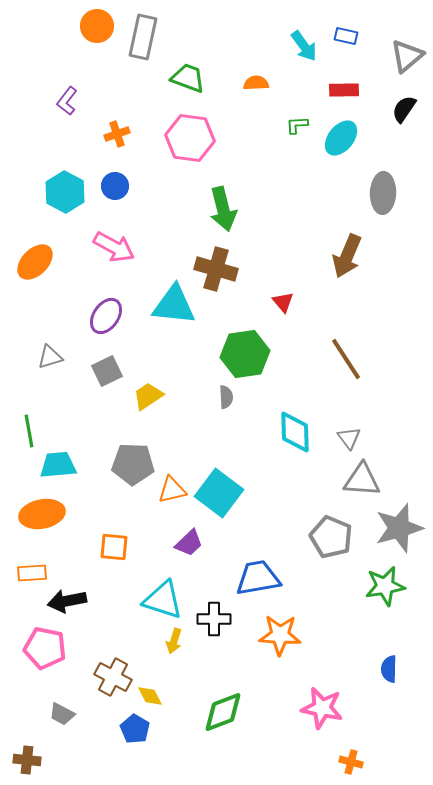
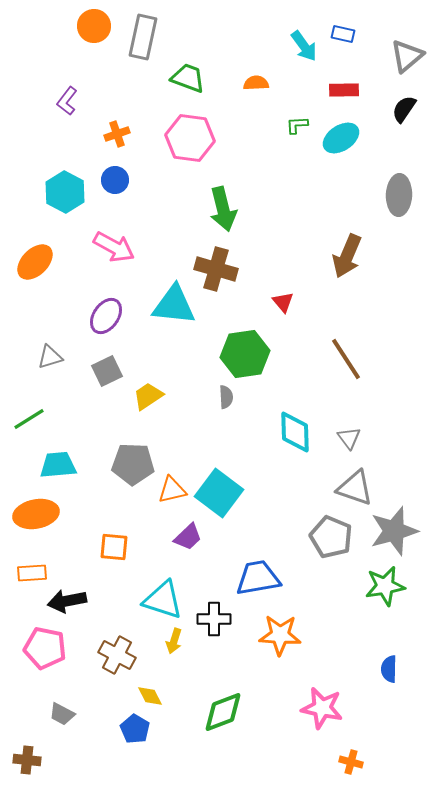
orange circle at (97, 26): moved 3 px left
blue rectangle at (346, 36): moved 3 px left, 2 px up
cyan ellipse at (341, 138): rotated 18 degrees clockwise
blue circle at (115, 186): moved 6 px up
gray ellipse at (383, 193): moved 16 px right, 2 px down
green line at (29, 431): moved 12 px up; rotated 68 degrees clockwise
gray triangle at (362, 480): moved 7 px left, 8 px down; rotated 15 degrees clockwise
orange ellipse at (42, 514): moved 6 px left
gray star at (399, 528): moved 5 px left, 3 px down
purple trapezoid at (189, 543): moved 1 px left, 6 px up
brown cross at (113, 677): moved 4 px right, 22 px up
